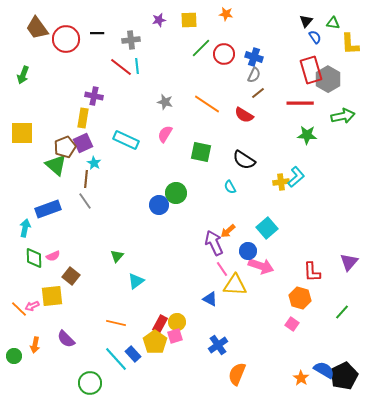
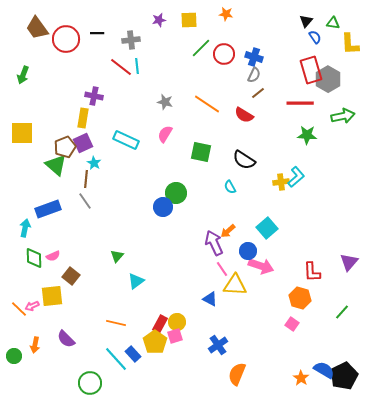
blue circle at (159, 205): moved 4 px right, 2 px down
